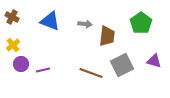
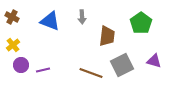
gray arrow: moved 3 px left, 7 px up; rotated 80 degrees clockwise
purple circle: moved 1 px down
